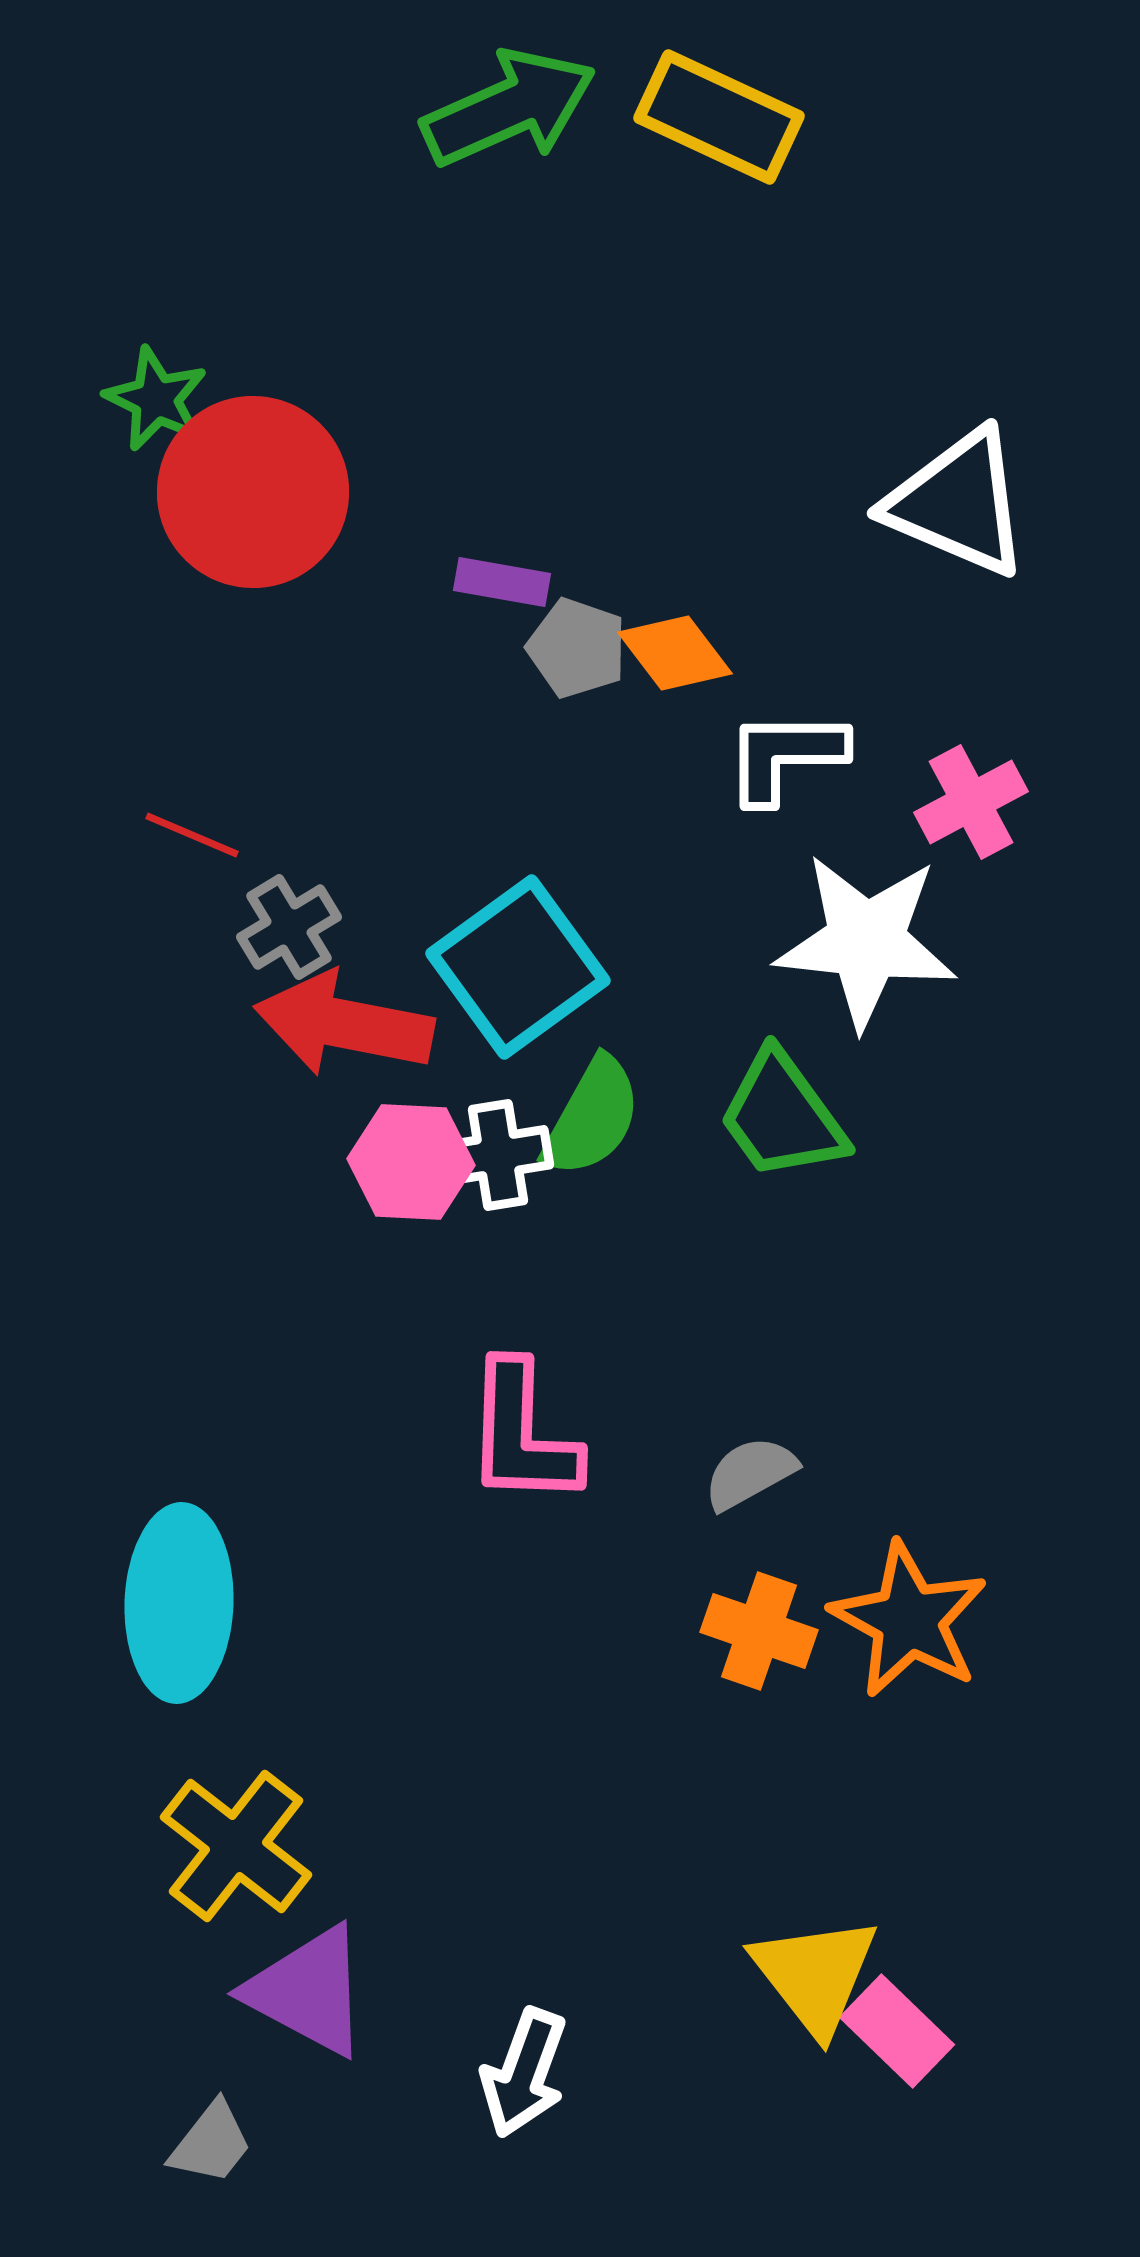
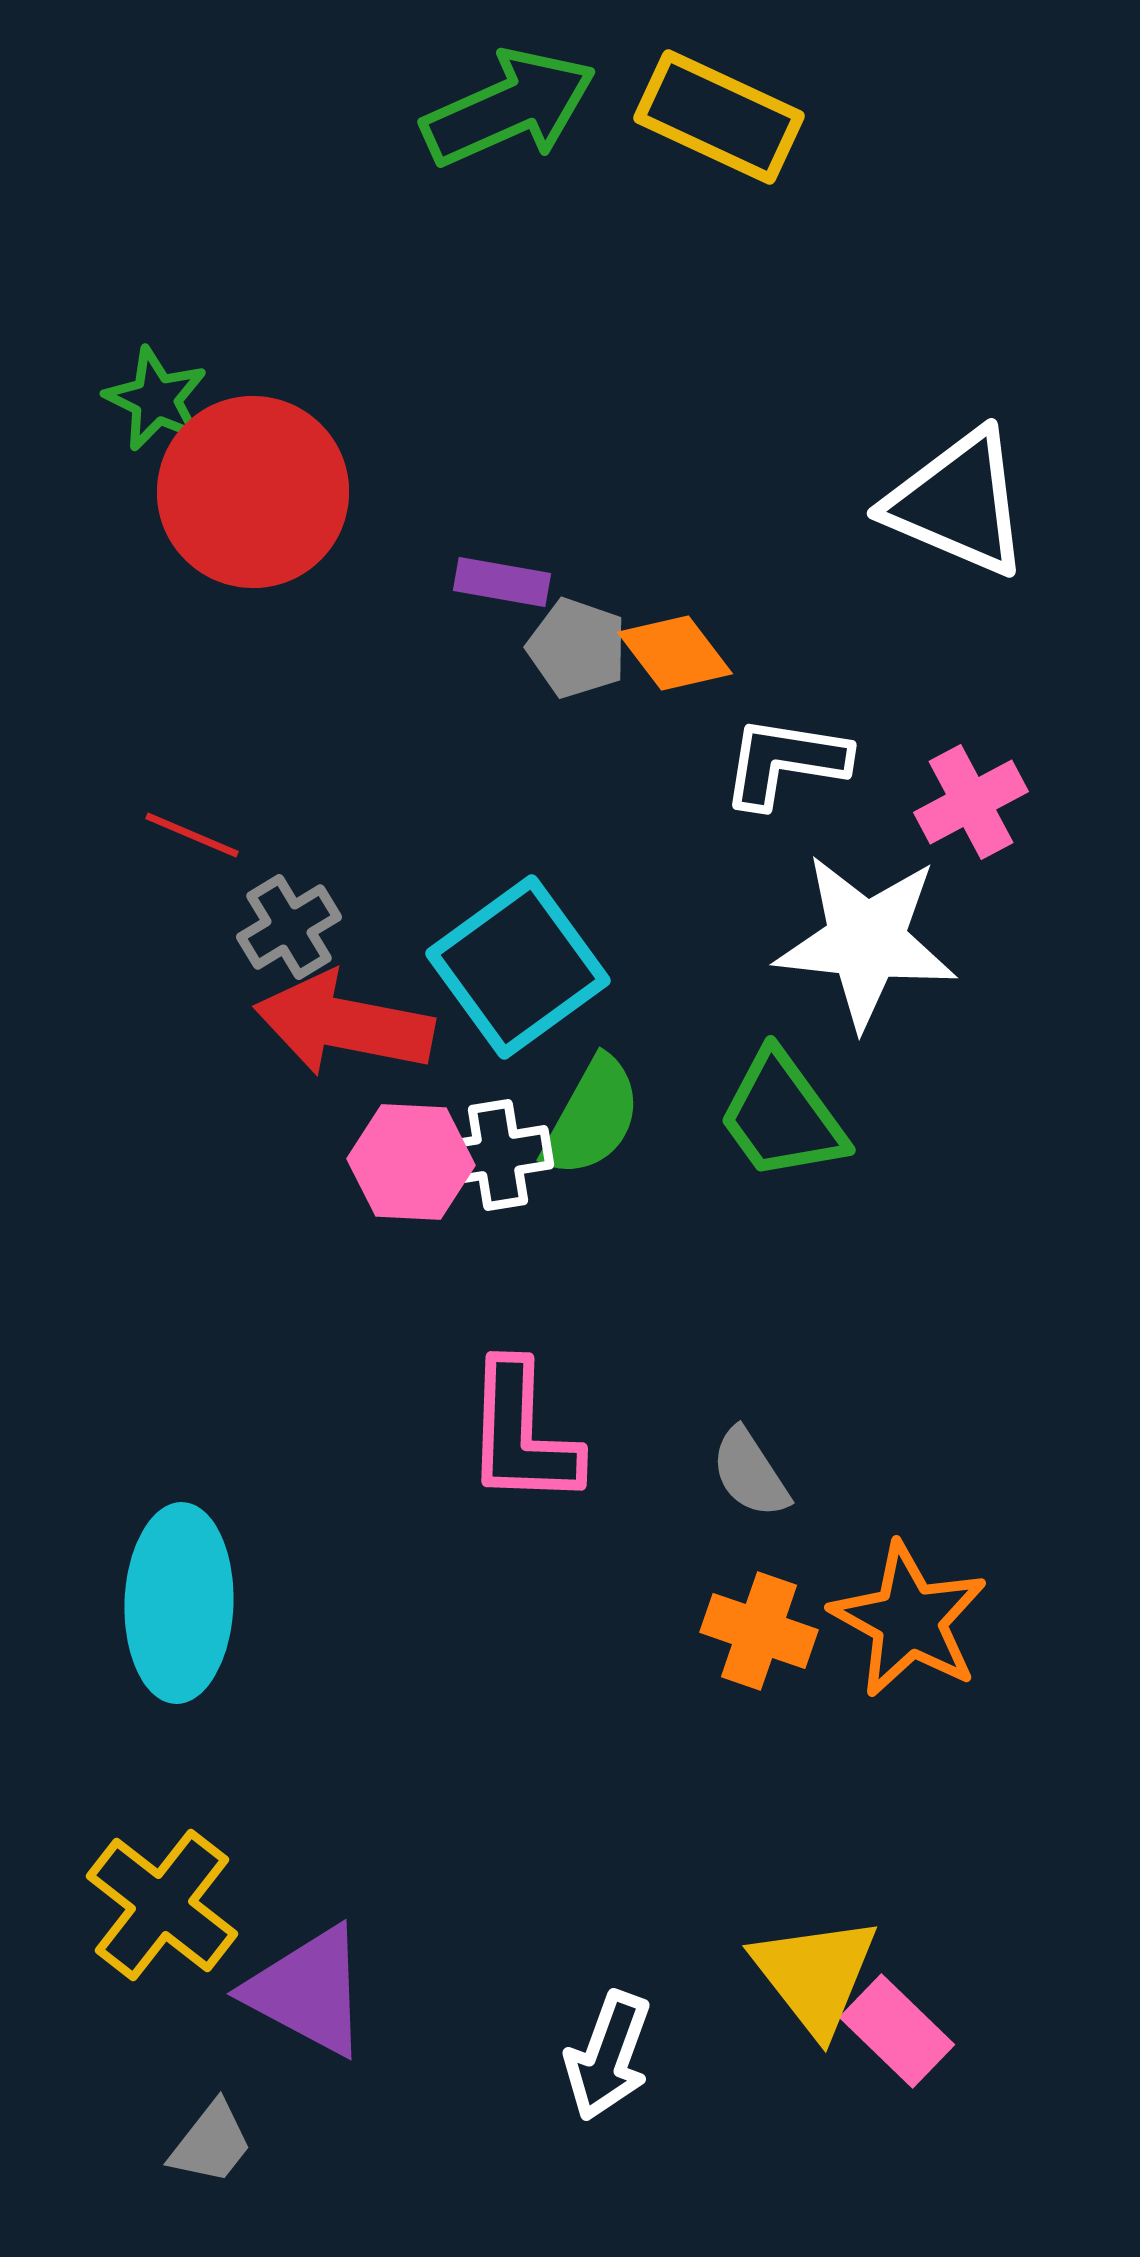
white L-shape: moved 6 px down; rotated 9 degrees clockwise
gray semicircle: rotated 94 degrees counterclockwise
yellow cross: moved 74 px left, 59 px down
white arrow: moved 84 px right, 17 px up
